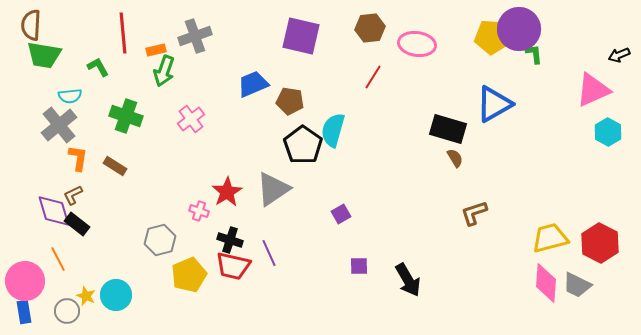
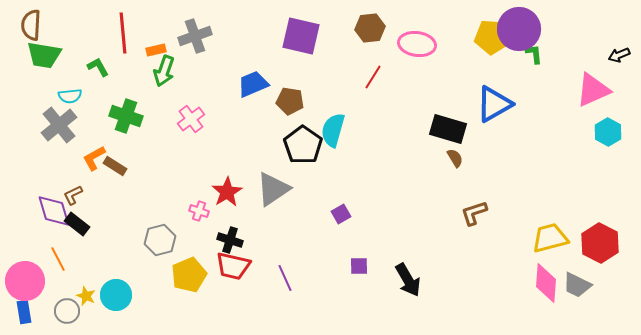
orange L-shape at (78, 158): moved 16 px right; rotated 128 degrees counterclockwise
purple line at (269, 253): moved 16 px right, 25 px down
